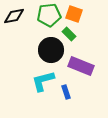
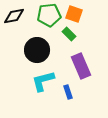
black circle: moved 14 px left
purple rectangle: rotated 45 degrees clockwise
blue rectangle: moved 2 px right
